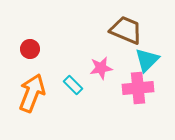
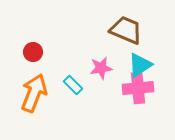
red circle: moved 3 px right, 3 px down
cyan triangle: moved 7 px left, 5 px down; rotated 12 degrees clockwise
orange arrow: moved 2 px right
